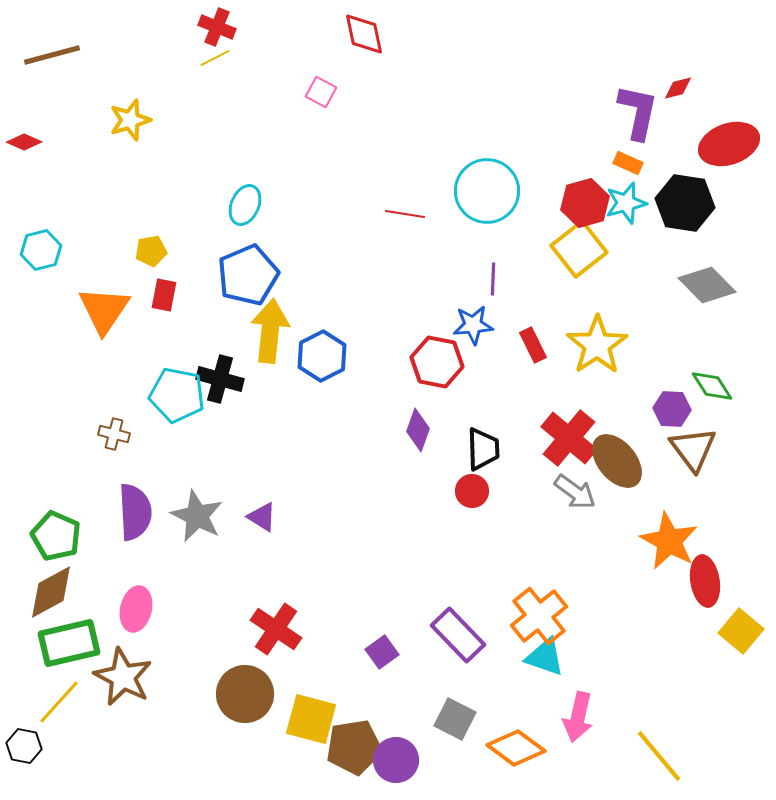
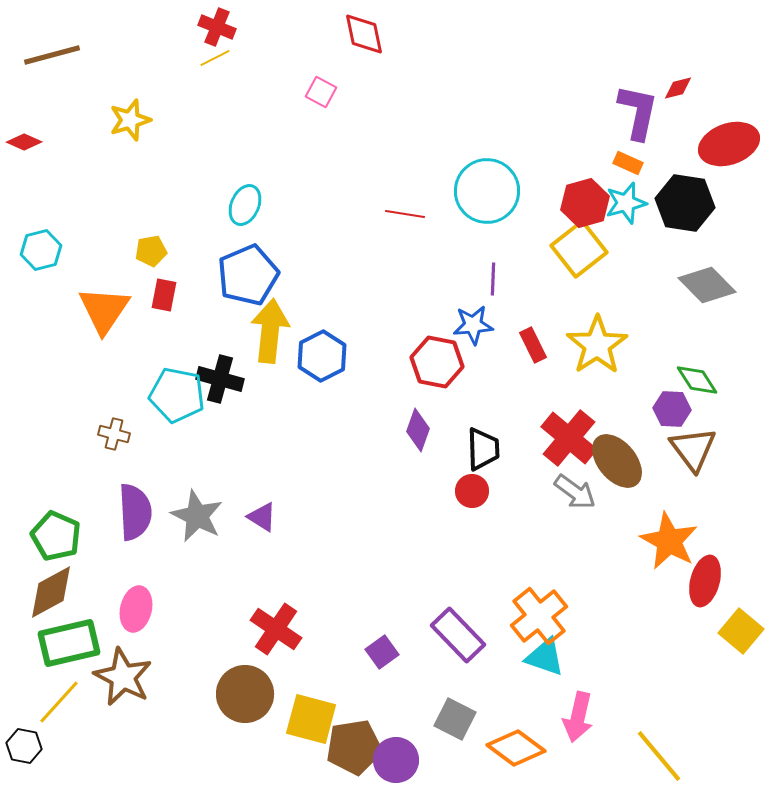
green diamond at (712, 386): moved 15 px left, 6 px up
red ellipse at (705, 581): rotated 24 degrees clockwise
